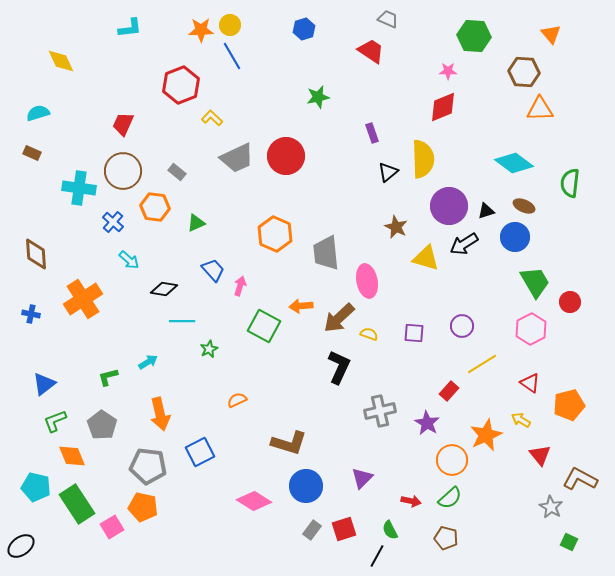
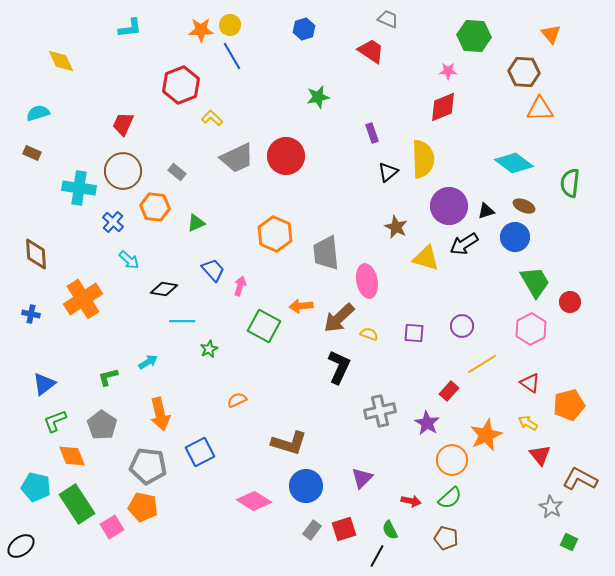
yellow arrow at (521, 420): moved 7 px right, 3 px down
